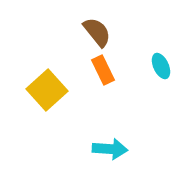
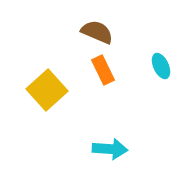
brown semicircle: rotated 28 degrees counterclockwise
